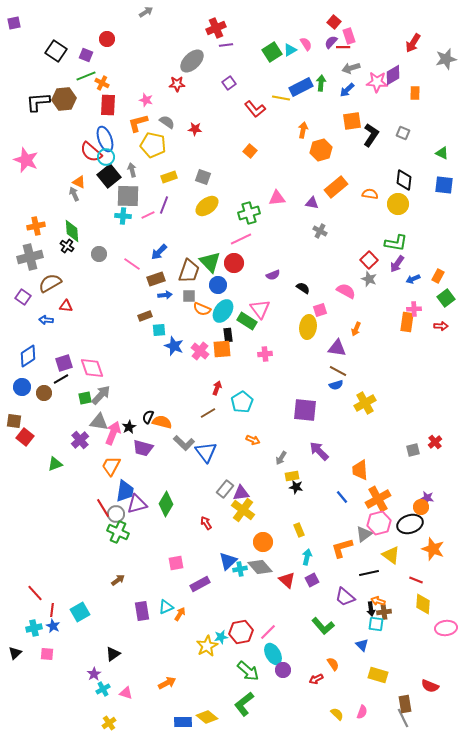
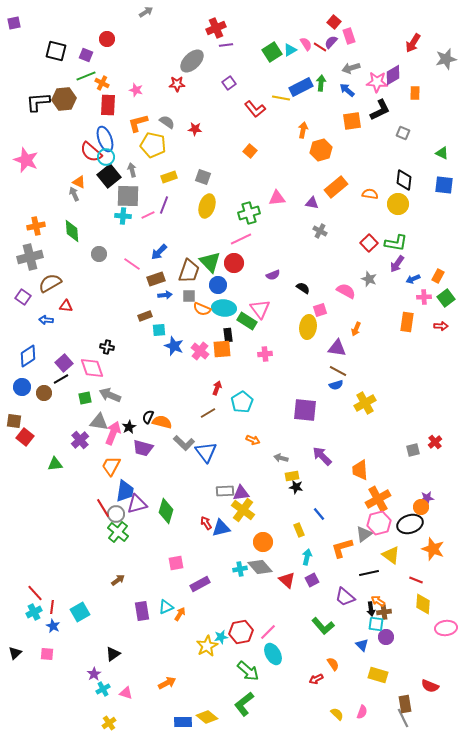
red line at (343, 47): moved 23 px left; rotated 32 degrees clockwise
black square at (56, 51): rotated 20 degrees counterclockwise
blue arrow at (347, 90): rotated 84 degrees clockwise
pink star at (146, 100): moved 10 px left, 10 px up
black L-shape at (371, 135): moved 9 px right, 25 px up; rotated 30 degrees clockwise
yellow ellipse at (207, 206): rotated 35 degrees counterclockwise
black cross at (67, 246): moved 40 px right, 101 px down; rotated 24 degrees counterclockwise
red square at (369, 260): moved 17 px up
pink cross at (414, 309): moved 10 px right, 12 px up
cyan ellipse at (223, 311): moved 1 px right, 3 px up; rotated 60 degrees clockwise
purple square at (64, 363): rotated 24 degrees counterclockwise
gray arrow at (101, 395): moved 9 px right; rotated 110 degrees counterclockwise
purple arrow at (319, 451): moved 3 px right, 5 px down
gray arrow at (281, 458): rotated 72 degrees clockwise
green triangle at (55, 464): rotated 14 degrees clockwise
gray rectangle at (225, 489): moved 2 px down; rotated 48 degrees clockwise
blue line at (342, 497): moved 23 px left, 17 px down
purple star at (427, 498): rotated 16 degrees counterclockwise
green diamond at (166, 504): moved 7 px down; rotated 15 degrees counterclockwise
green cross at (118, 532): rotated 15 degrees clockwise
blue triangle at (228, 561): moved 7 px left, 33 px up; rotated 30 degrees clockwise
orange arrow at (378, 601): rotated 16 degrees clockwise
red line at (52, 610): moved 3 px up
cyan cross at (34, 628): moved 16 px up; rotated 14 degrees counterclockwise
purple circle at (283, 670): moved 103 px right, 33 px up
